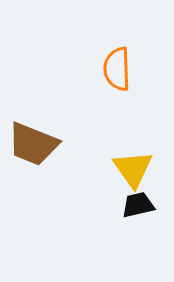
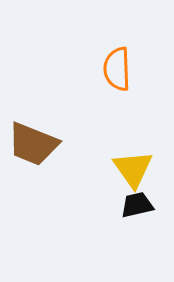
black trapezoid: moved 1 px left
